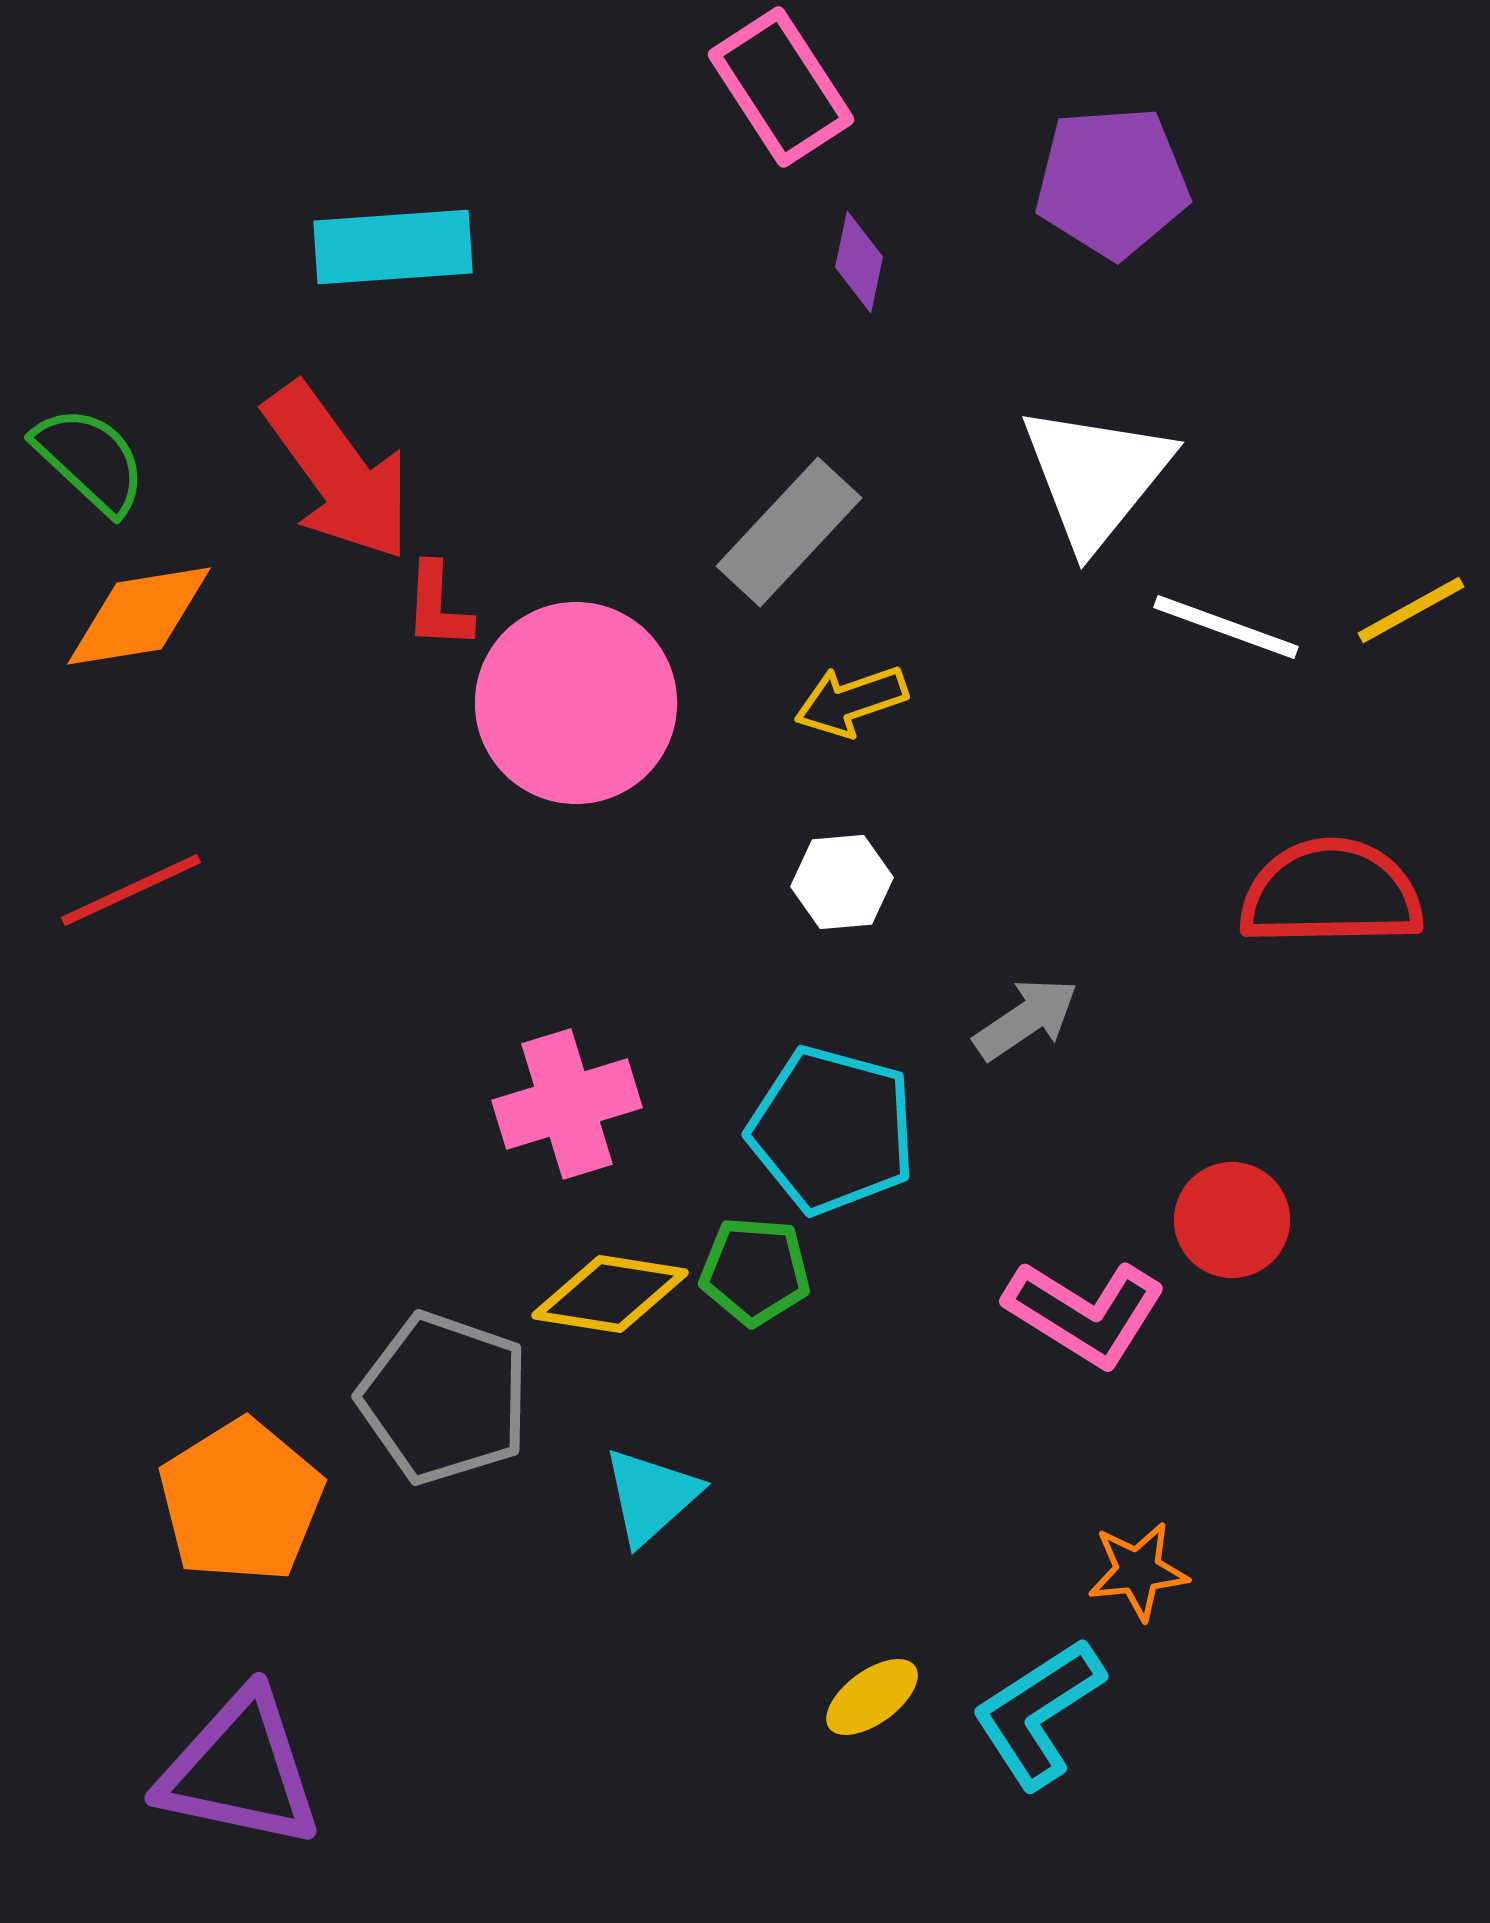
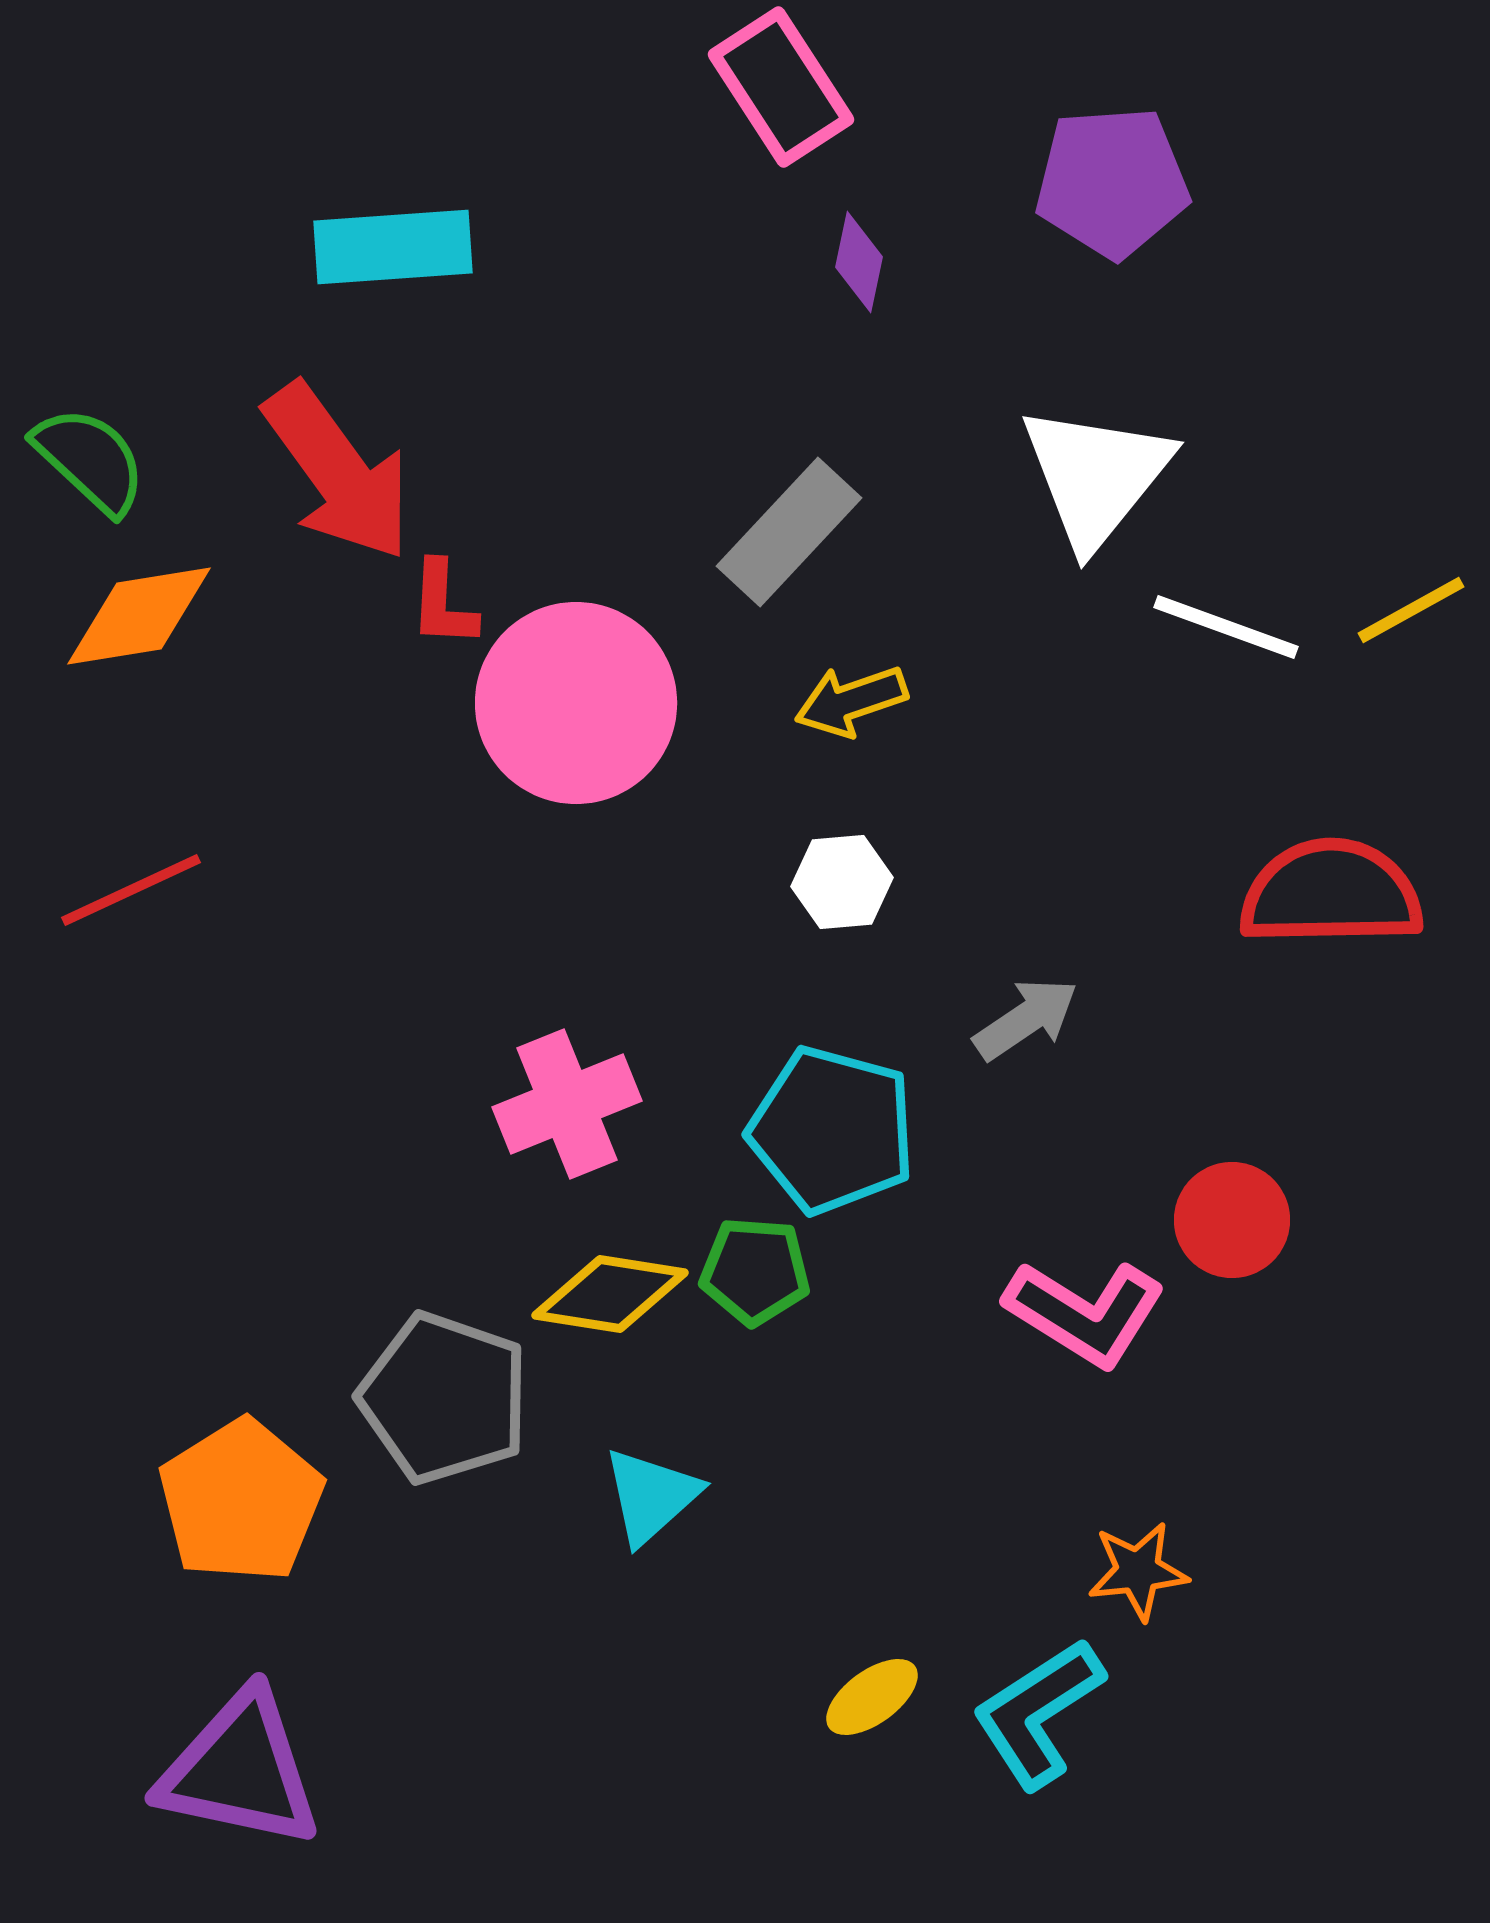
red L-shape: moved 5 px right, 2 px up
pink cross: rotated 5 degrees counterclockwise
